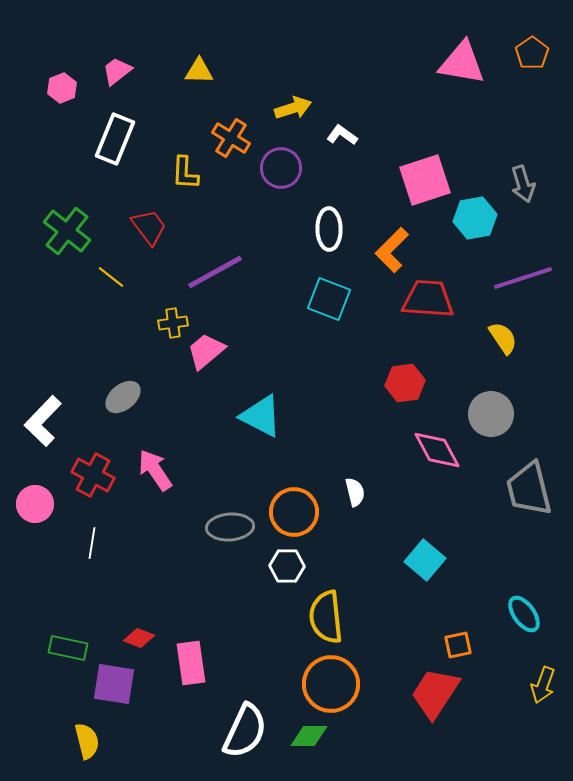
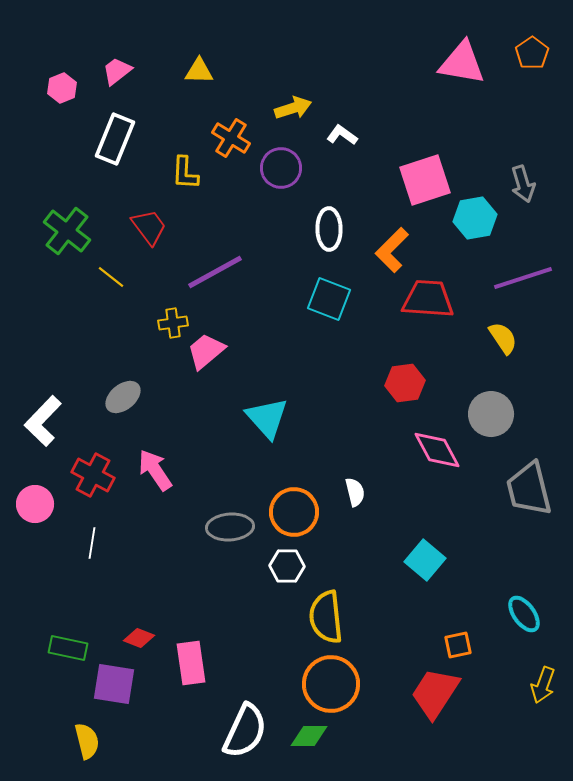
cyan triangle at (261, 416): moved 6 px right, 2 px down; rotated 21 degrees clockwise
